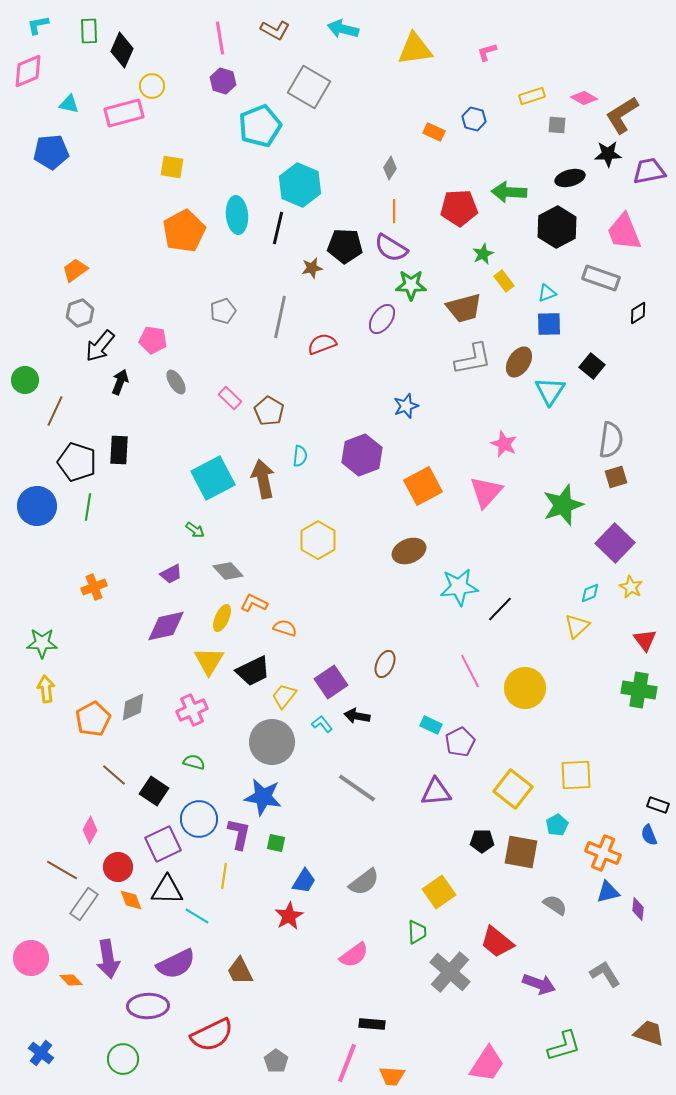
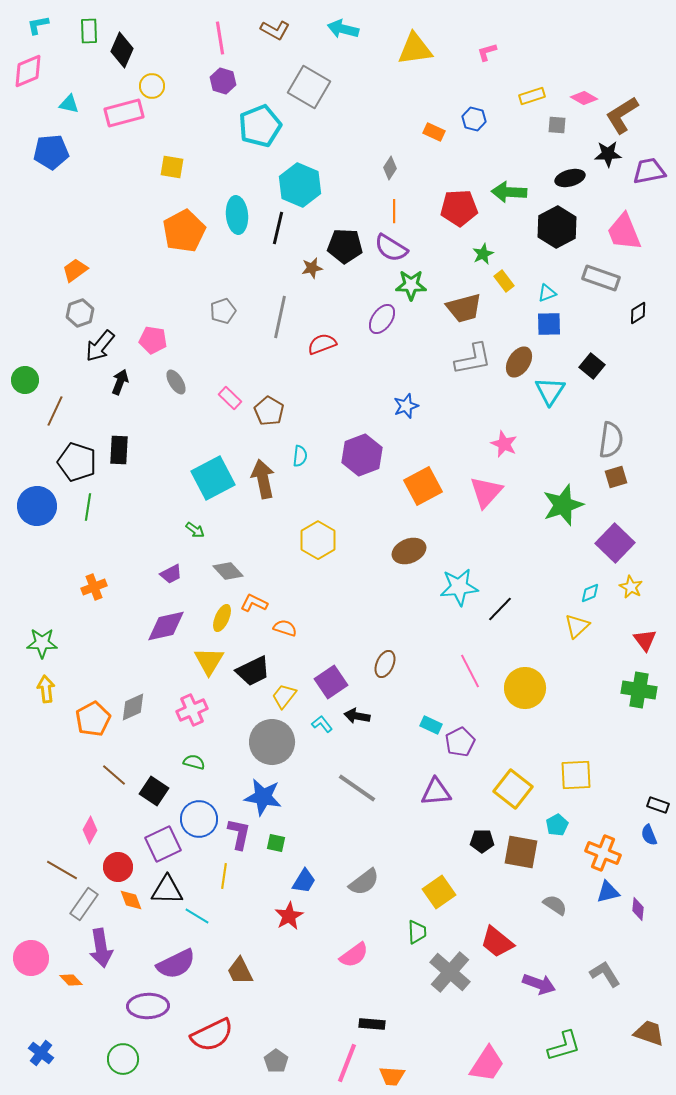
purple arrow at (108, 959): moved 7 px left, 11 px up
